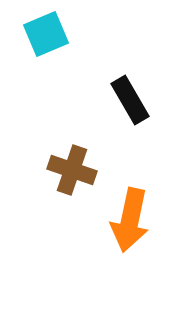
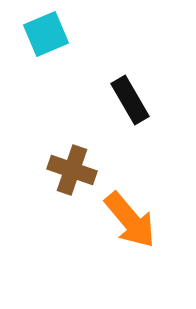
orange arrow: rotated 52 degrees counterclockwise
